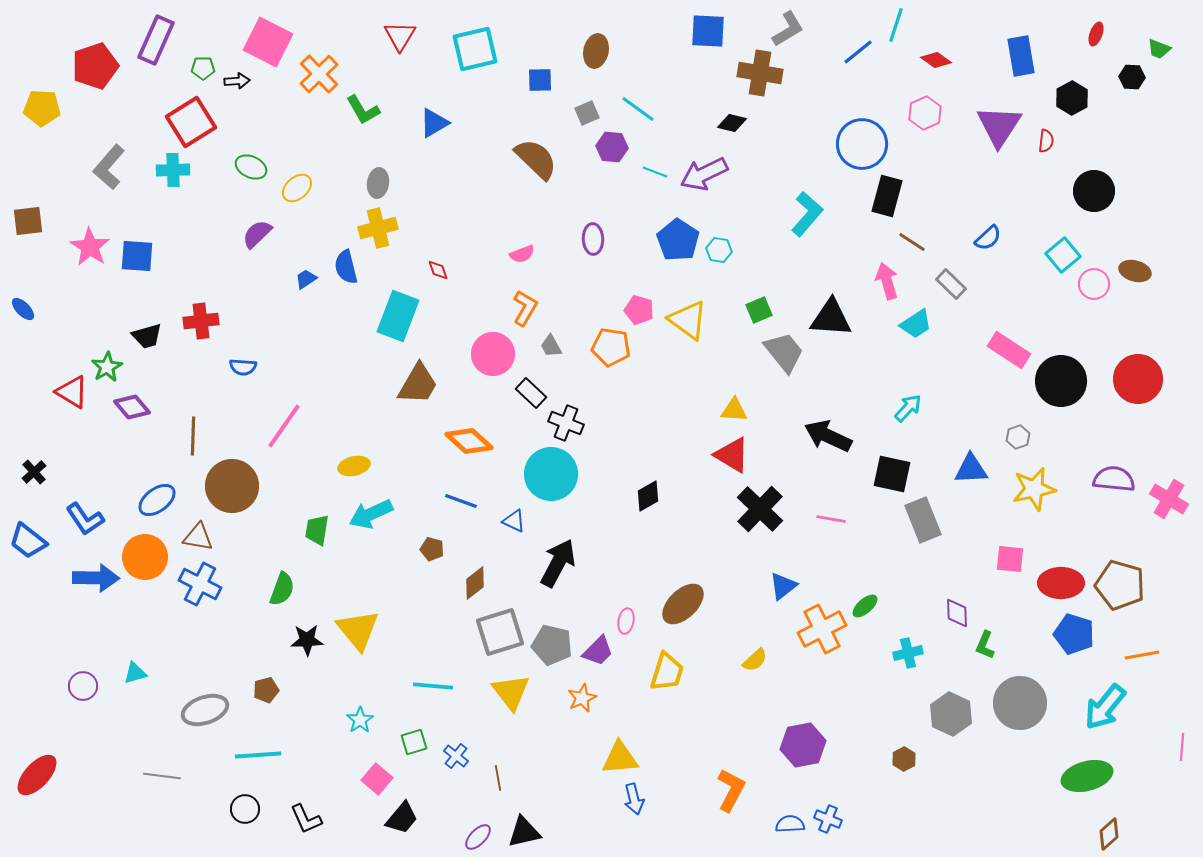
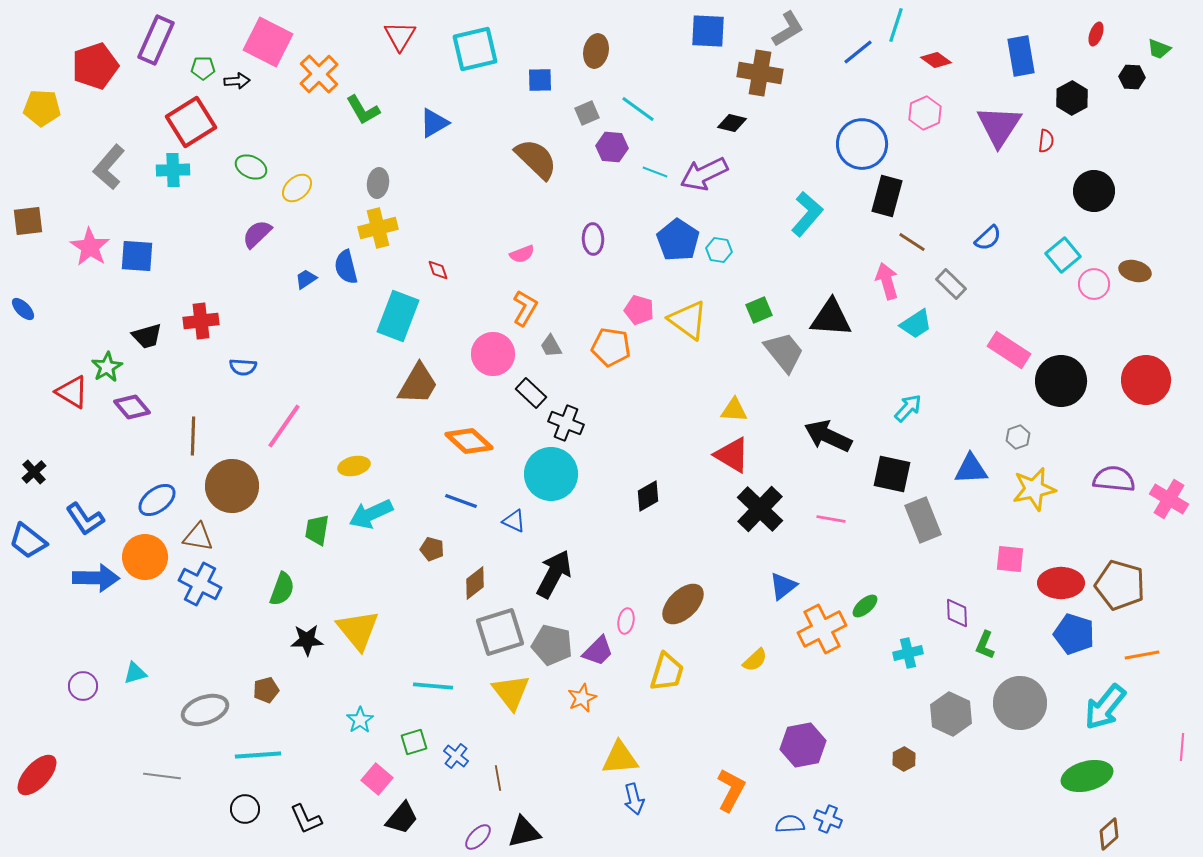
red circle at (1138, 379): moved 8 px right, 1 px down
black arrow at (558, 563): moved 4 px left, 11 px down
